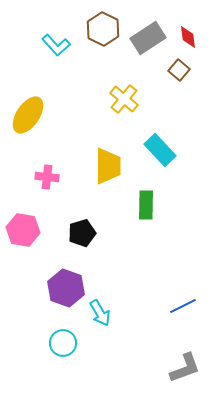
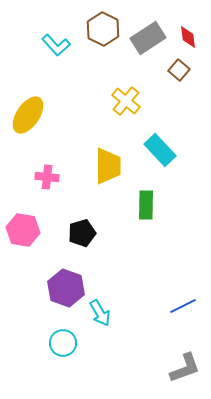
yellow cross: moved 2 px right, 2 px down
